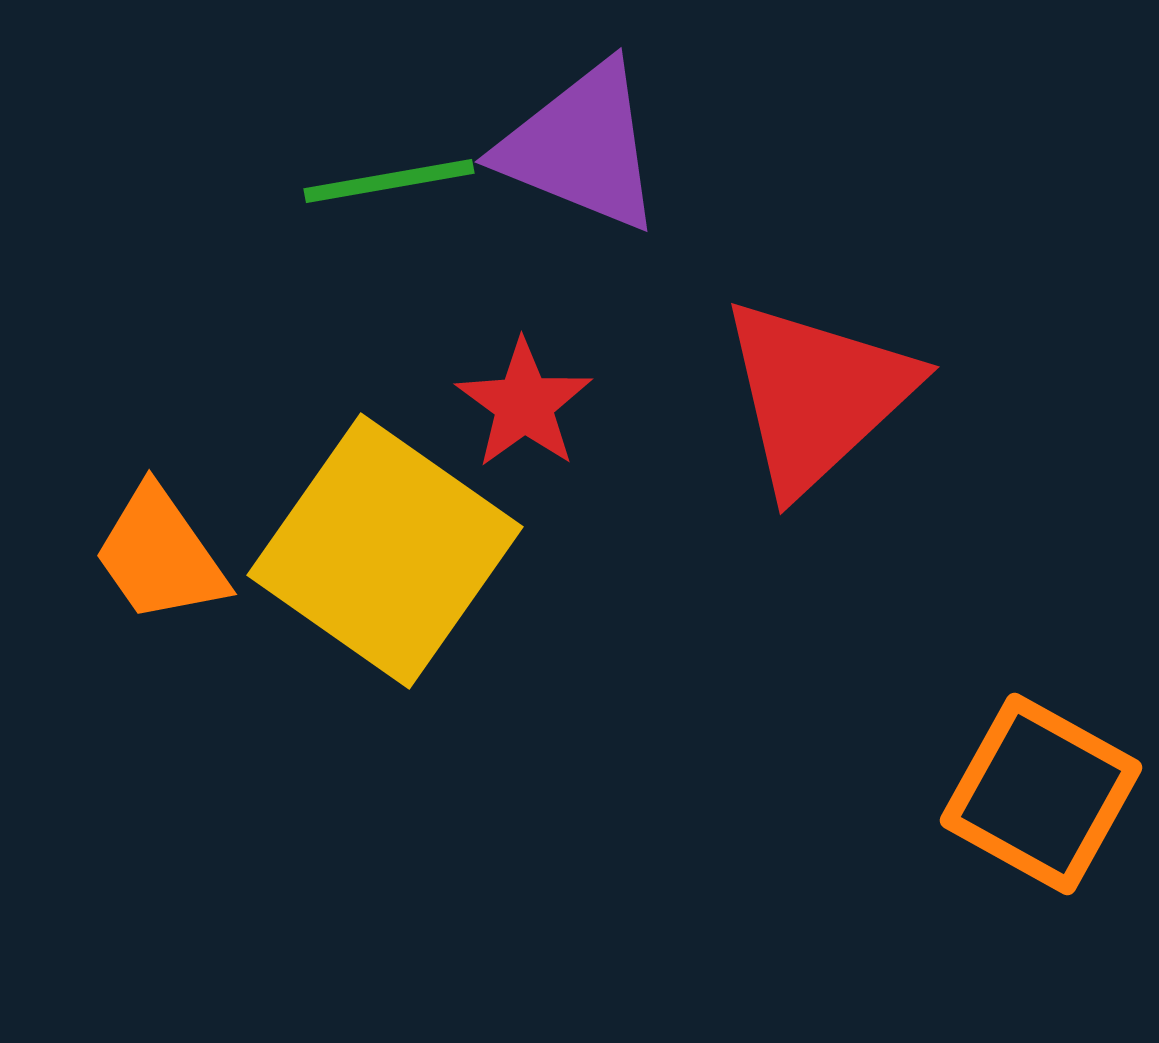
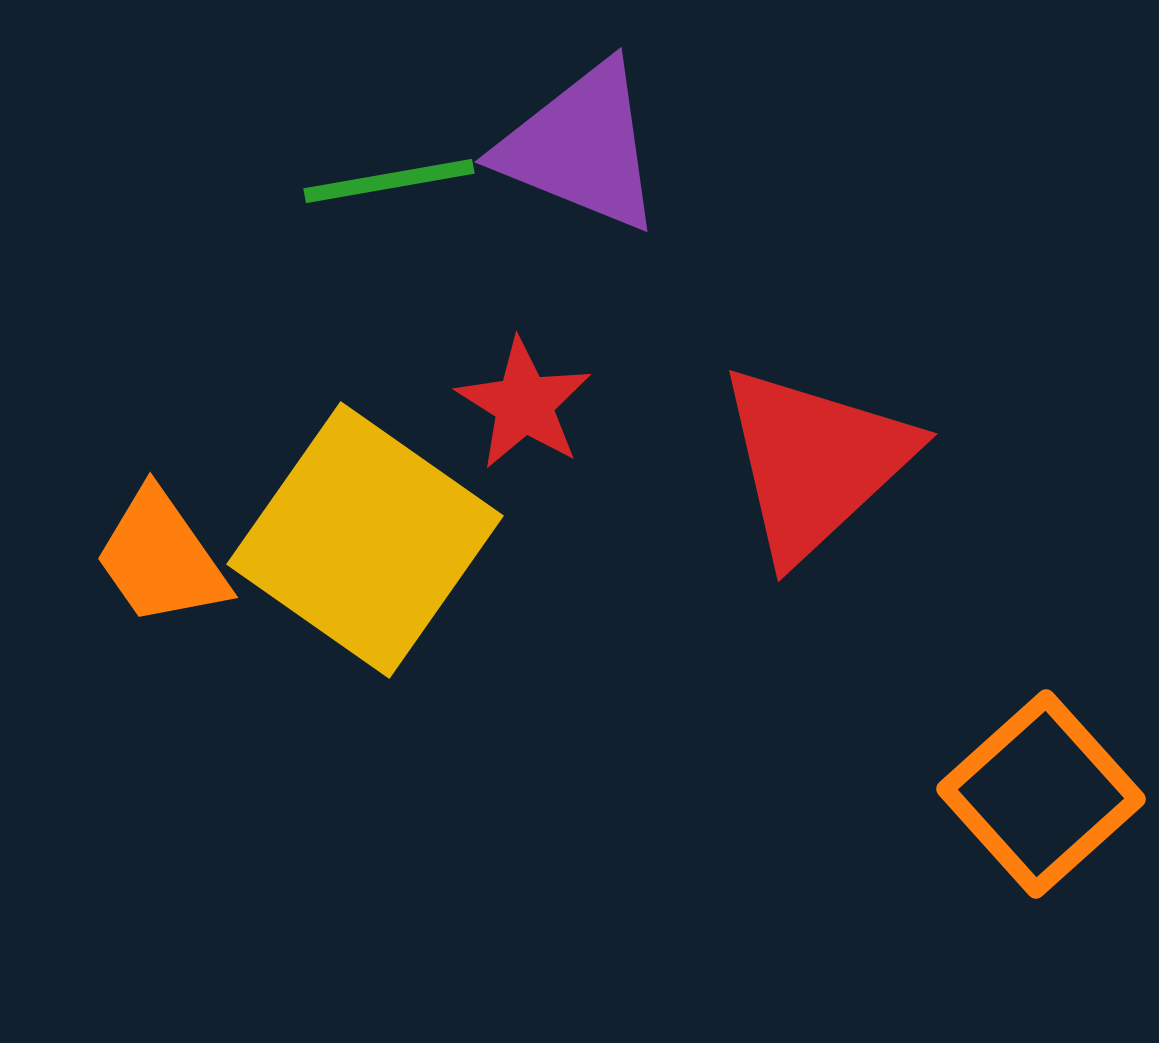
red triangle: moved 2 px left, 67 px down
red star: rotated 4 degrees counterclockwise
yellow square: moved 20 px left, 11 px up
orange trapezoid: moved 1 px right, 3 px down
orange square: rotated 19 degrees clockwise
